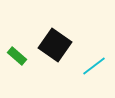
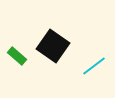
black square: moved 2 px left, 1 px down
